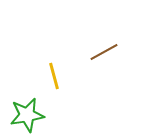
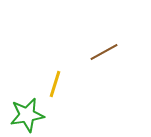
yellow line: moved 1 px right, 8 px down; rotated 32 degrees clockwise
